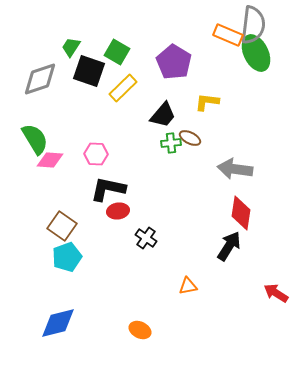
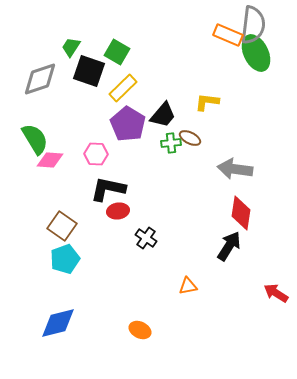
purple pentagon: moved 46 px left, 62 px down
cyan pentagon: moved 2 px left, 2 px down
